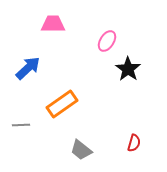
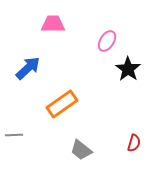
gray line: moved 7 px left, 10 px down
